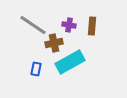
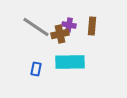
gray line: moved 3 px right, 2 px down
brown cross: moved 6 px right, 9 px up
cyan rectangle: rotated 28 degrees clockwise
